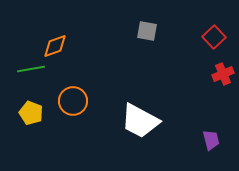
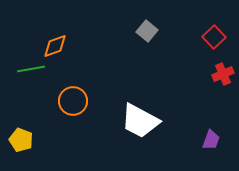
gray square: rotated 30 degrees clockwise
yellow pentagon: moved 10 px left, 27 px down
purple trapezoid: rotated 35 degrees clockwise
